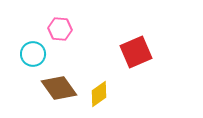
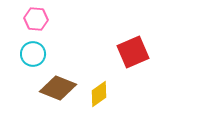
pink hexagon: moved 24 px left, 10 px up
red square: moved 3 px left
brown diamond: moved 1 px left; rotated 33 degrees counterclockwise
